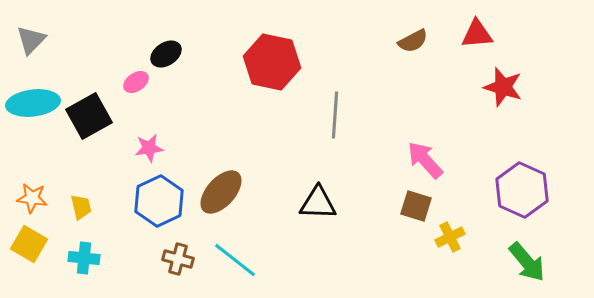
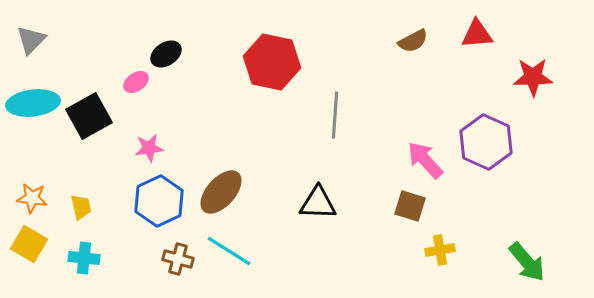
red star: moved 30 px right, 10 px up; rotated 18 degrees counterclockwise
purple hexagon: moved 36 px left, 48 px up
brown square: moved 6 px left
yellow cross: moved 10 px left, 13 px down; rotated 16 degrees clockwise
cyan line: moved 6 px left, 9 px up; rotated 6 degrees counterclockwise
